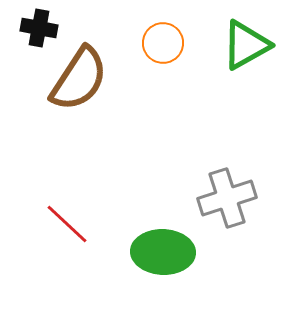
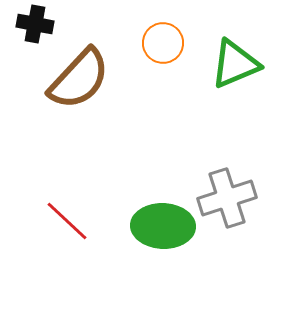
black cross: moved 4 px left, 4 px up
green triangle: moved 11 px left, 19 px down; rotated 6 degrees clockwise
brown semicircle: rotated 10 degrees clockwise
red line: moved 3 px up
green ellipse: moved 26 px up
